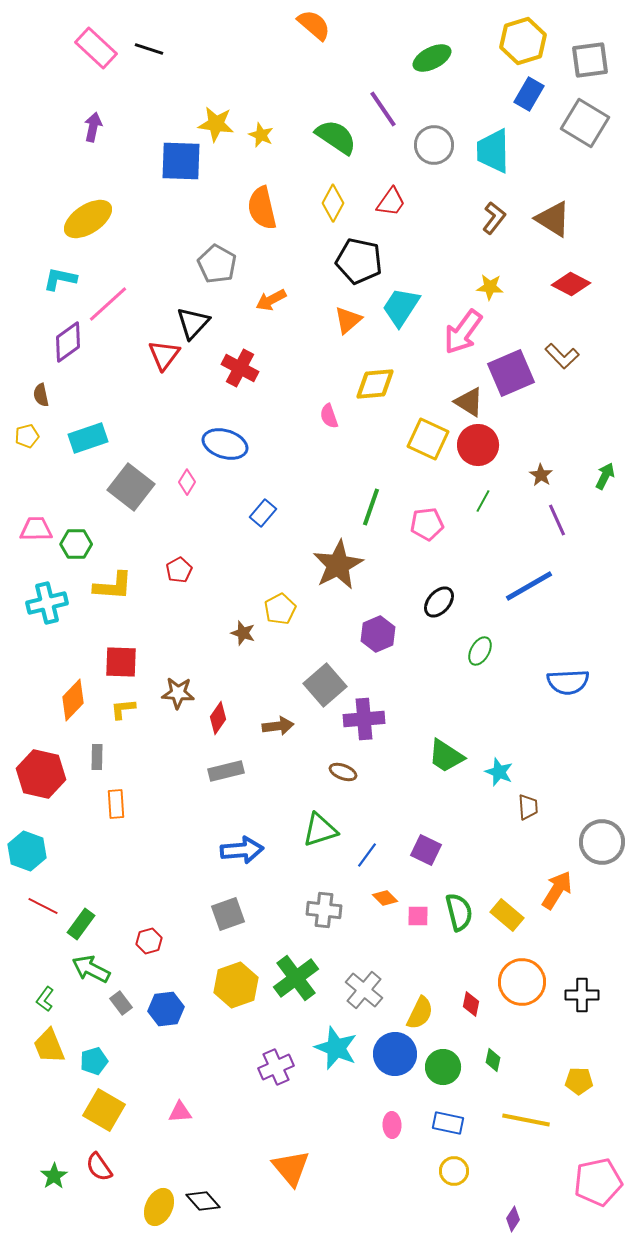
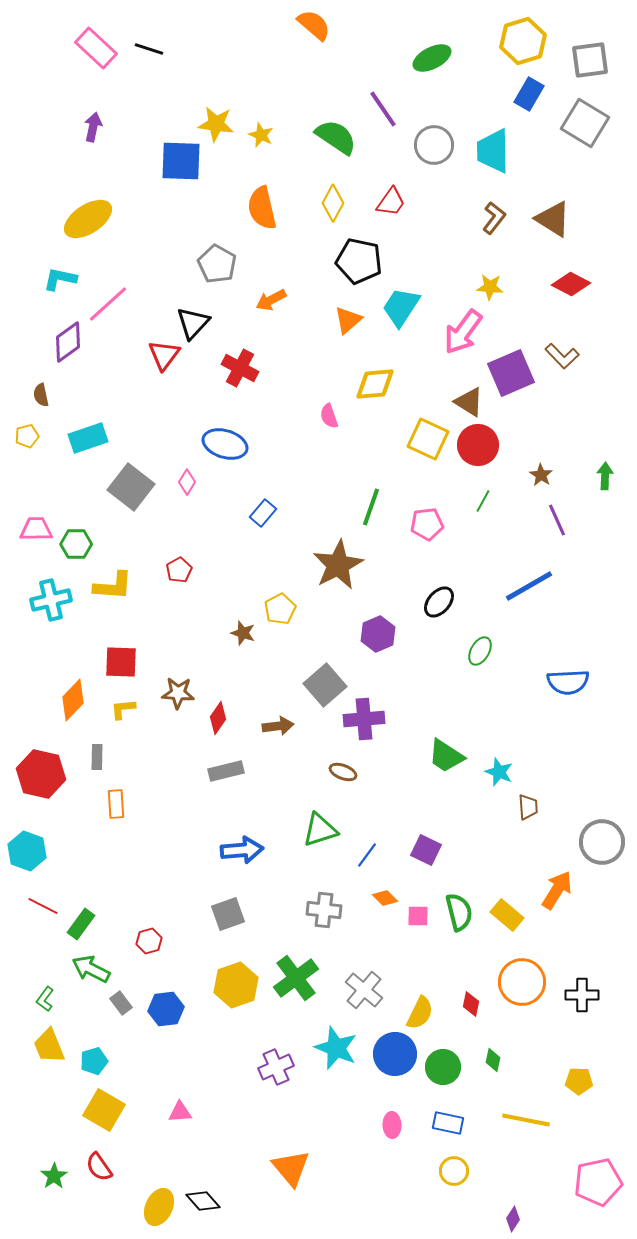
green arrow at (605, 476): rotated 24 degrees counterclockwise
cyan cross at (47, 603): moved 4 px right, 3 px up
